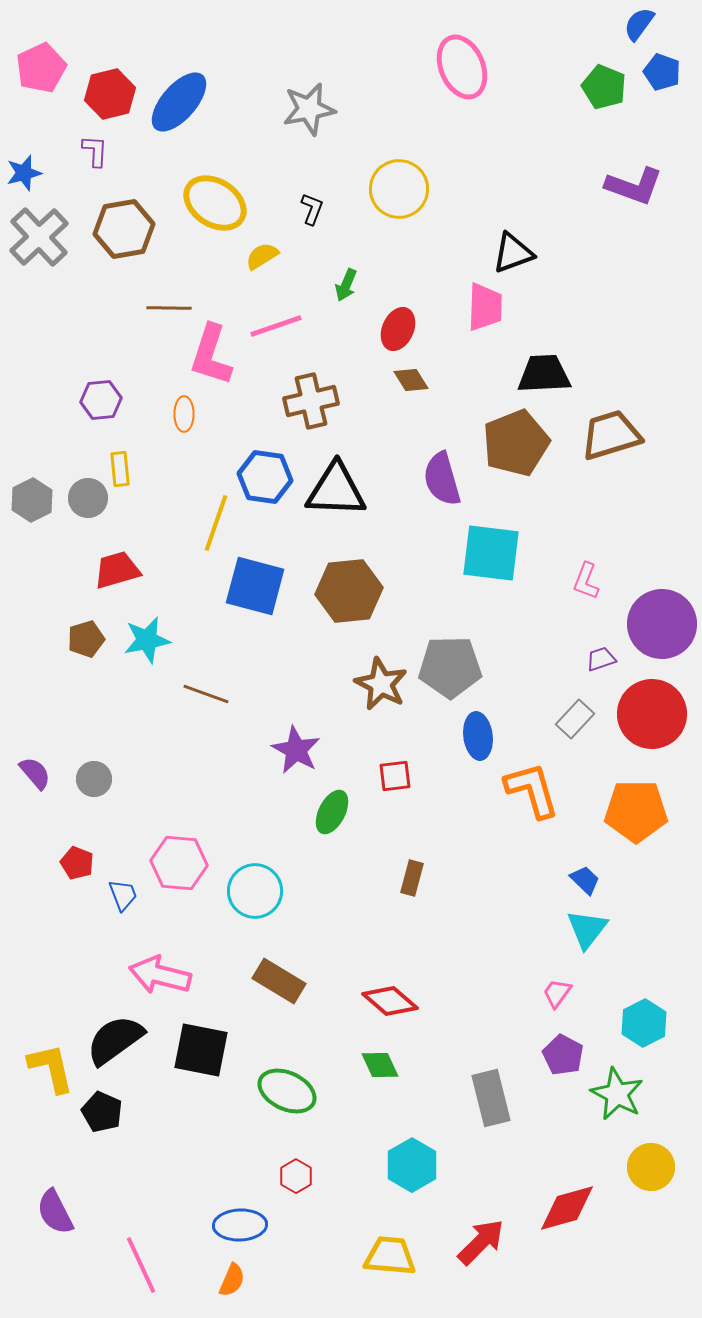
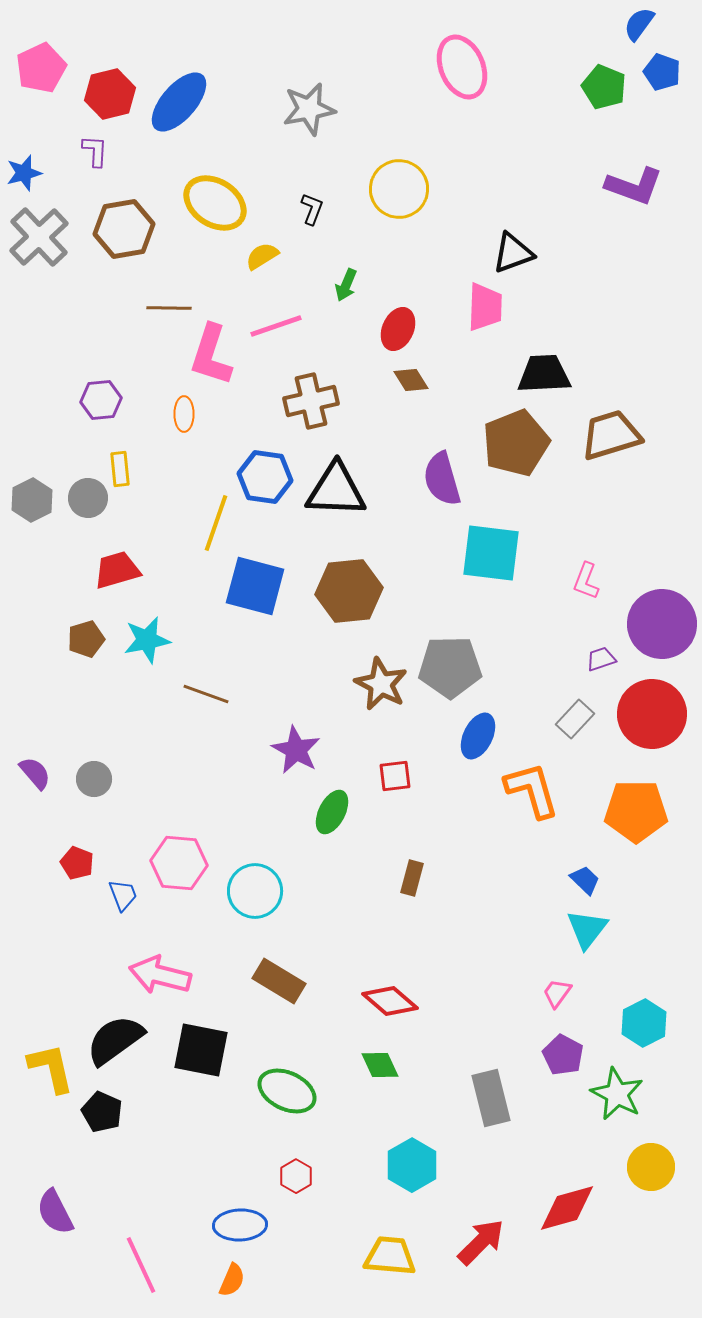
blue ellipse at (478, 736): rotated 33 degrees clockwise
